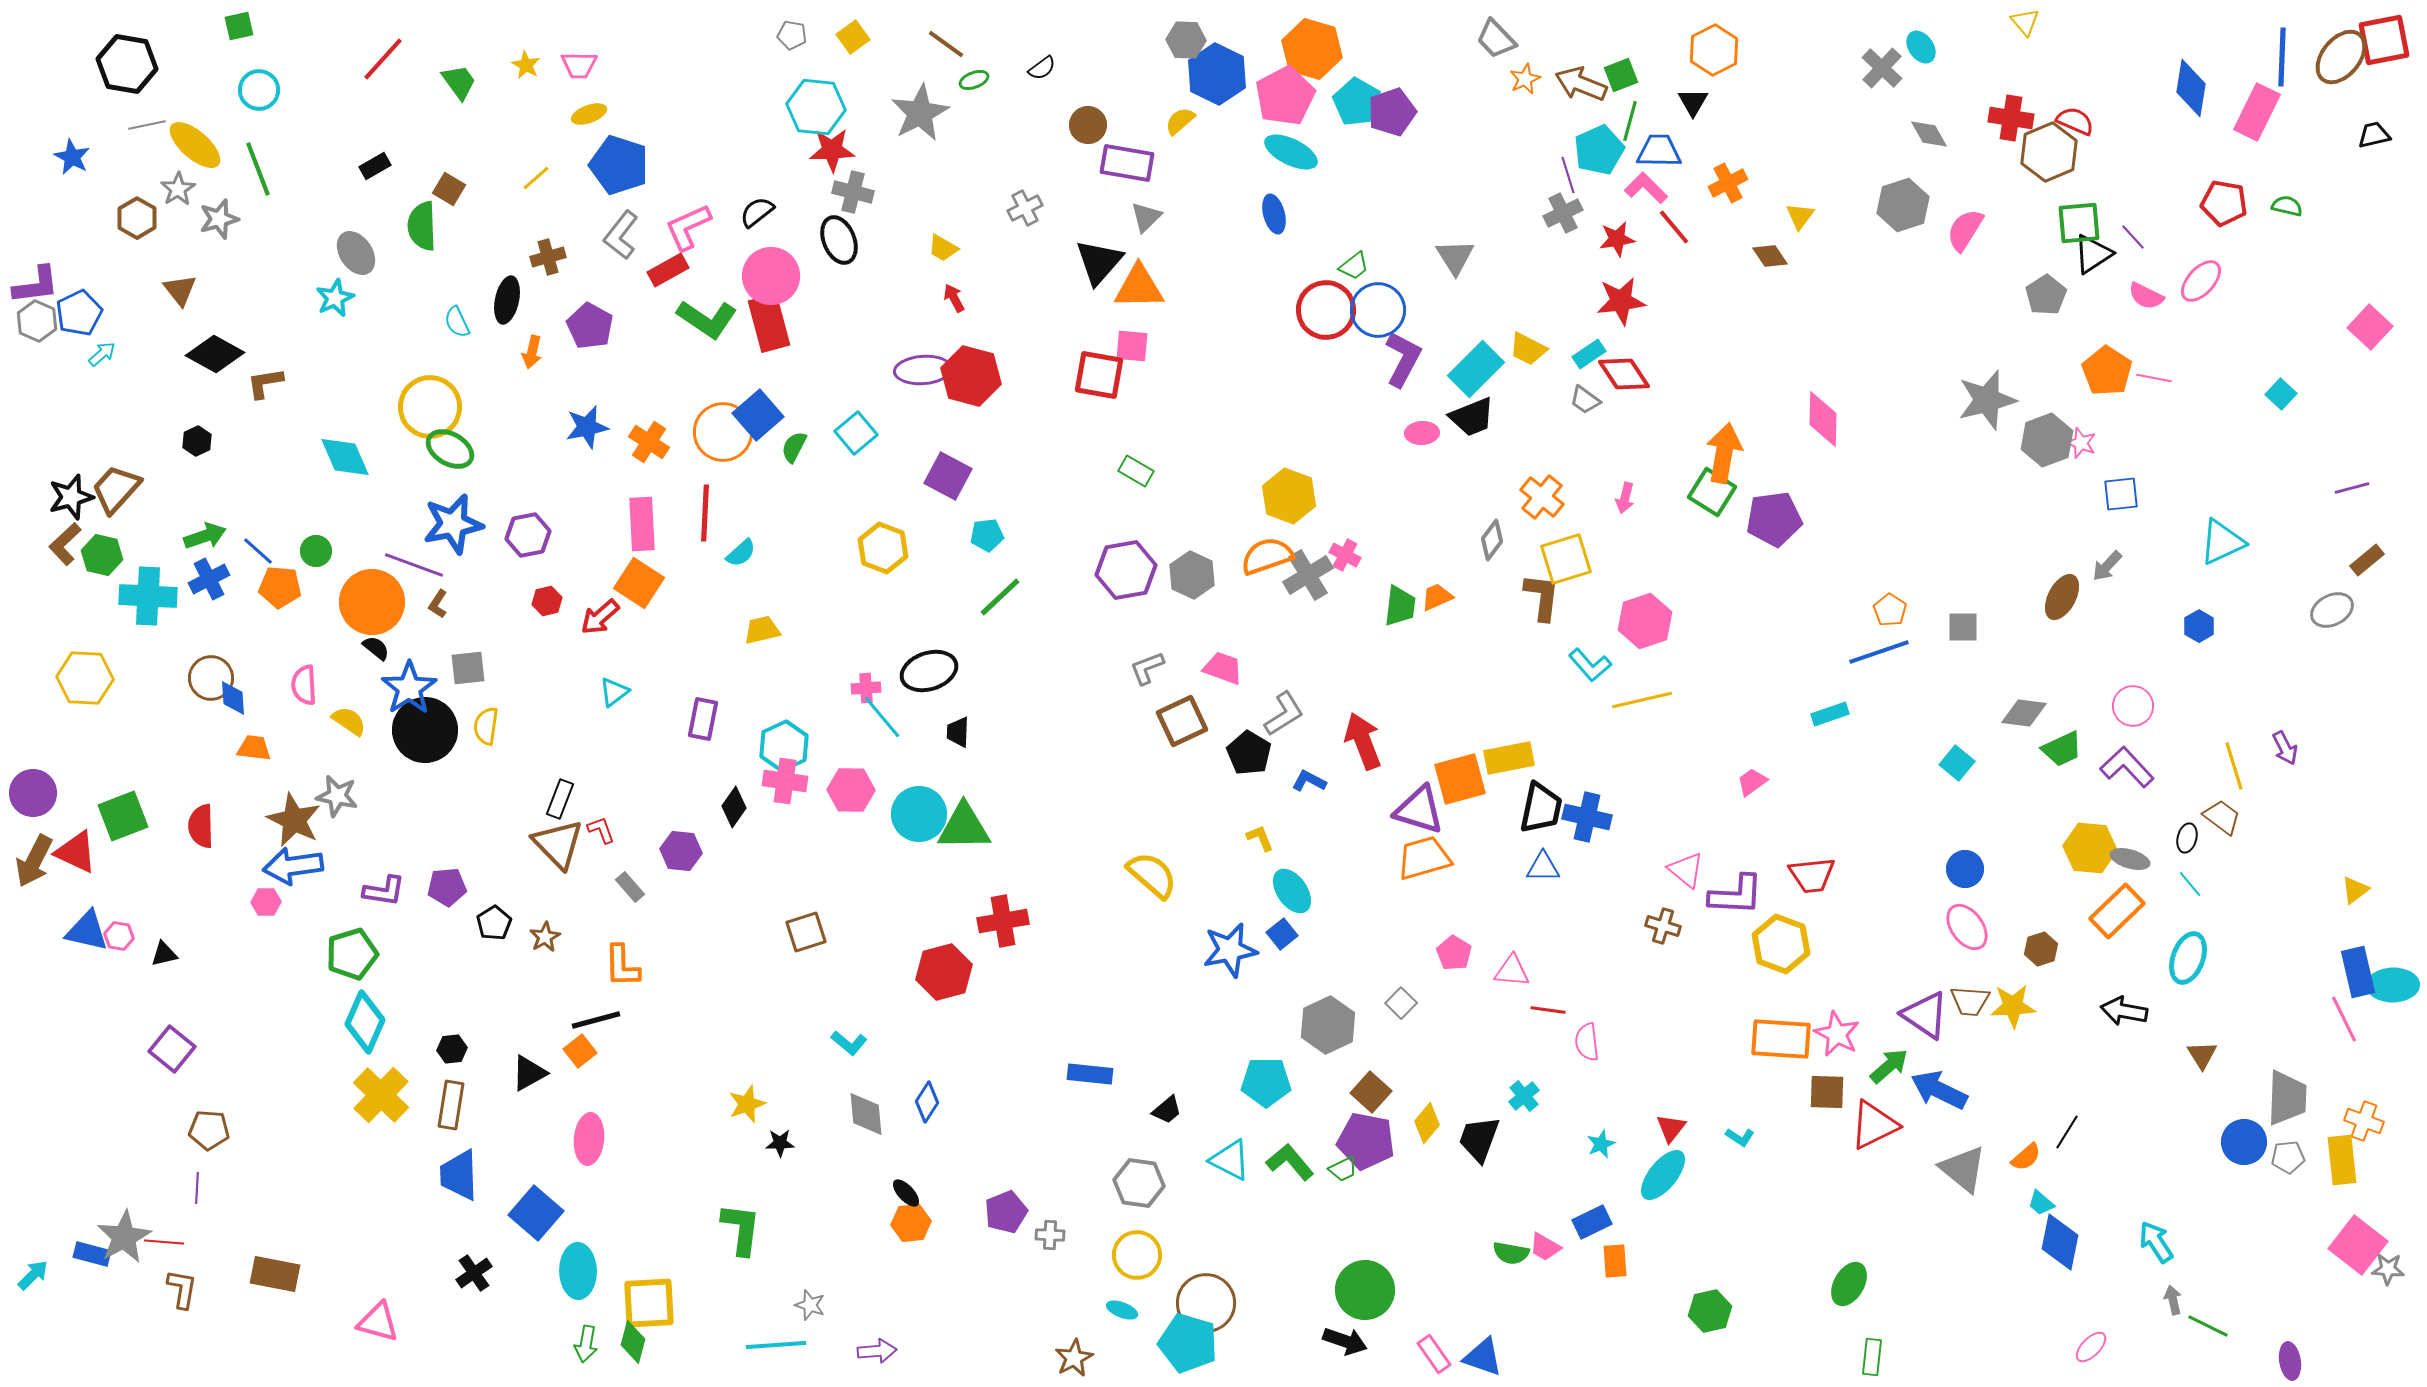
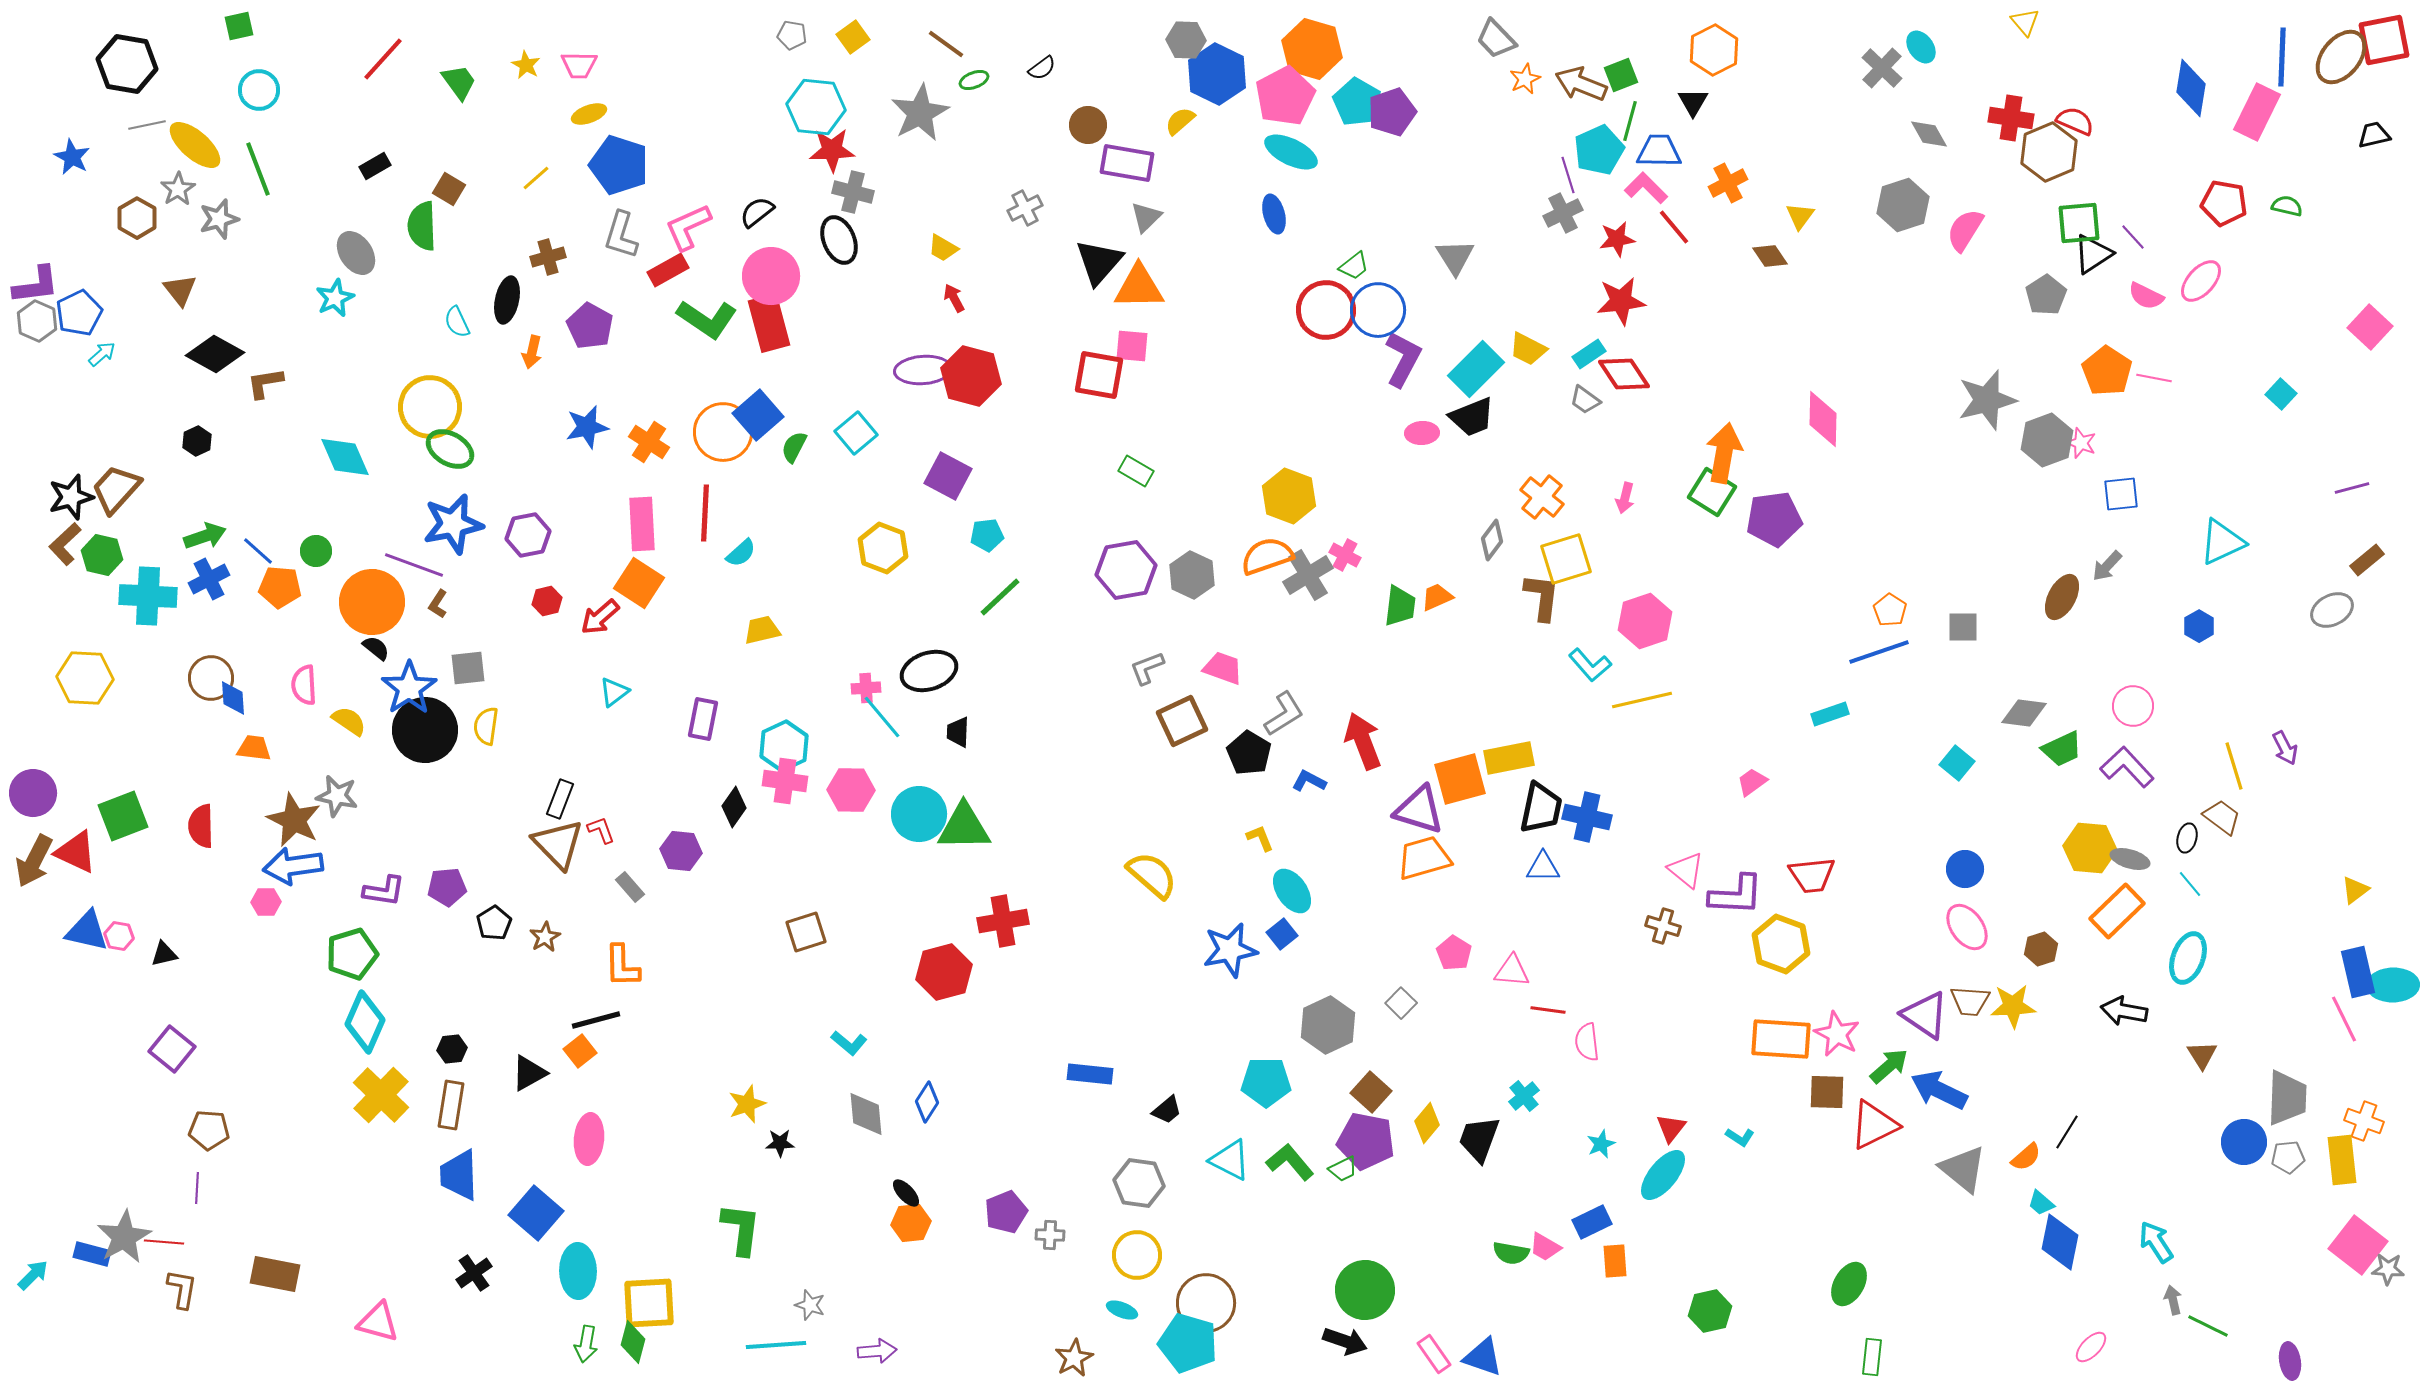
gray L-shape at (621, 235): rotated 21 degrees counterclockwise
